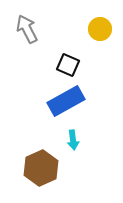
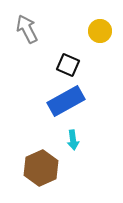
yellow circle: moved 2 px down
